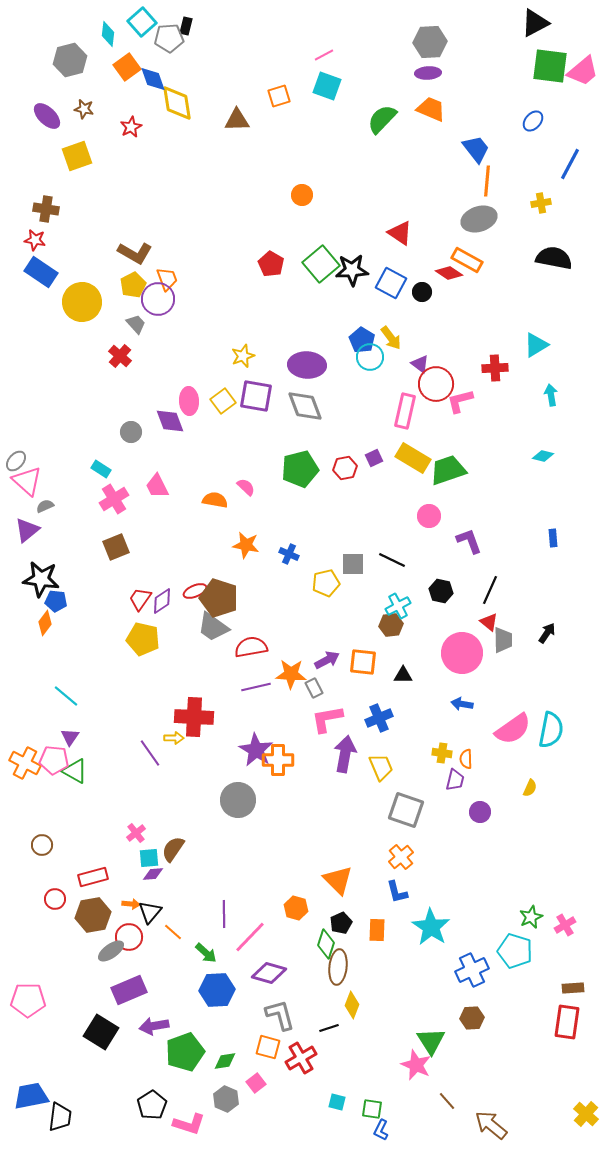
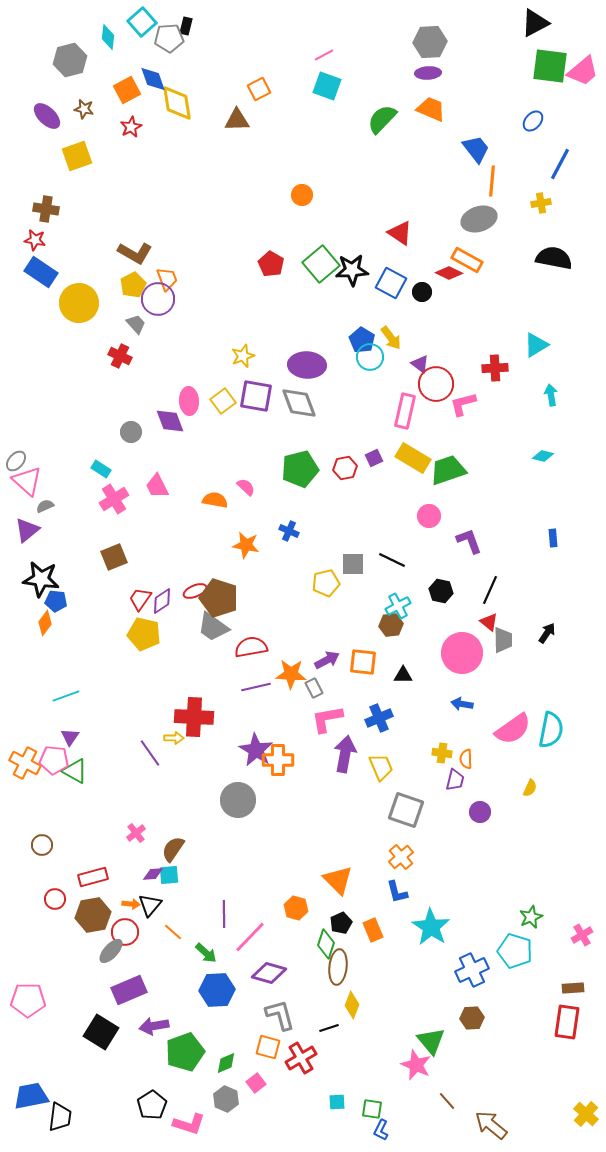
cyan diamond at (108, 34): moved 3 px down
orange square at (127, 67): moved 23 px down; rotated 8 degrees clockwise
orange square at (279, 96): moved 20 px left, 7 px up; rotated 10 degrees counterclockwise
blue line at (570, 164): moved 10 px left
orange line at (487, 181): moved 5 px right
red diamond at (449, 273): rotated 8 degrees counterclockwise
yellow circle at (82, 302): moved 3 px left, 1 px down
red cross at (120, 356): rotated 15 degrees counterclockwise
pink L-shape at (460, 401): moved 3 px right, 3 px down
gray diamond at (305, 406): moved 6 px left, 3 px up
brown square at (116, 547): moved 2 px left, 10 px down
blue cross at (289, 554): moved 23 px up
yellow pentagon at (143, 639): moved 1 px right, 5 px up
cyan line at (66, 696): rotated 60 degrees counterclockwise
cyan square at (149, 858): moved 20 px right, 17 px down
black triangle at (150, 912): moved 7 px up
pink cross at (565, 925): moved 17 px right, 10 px down
orange rectangle at (377, 930): moved 4 px left; rotated 25 degrees counterclockwise
red circle at (129, 937): moved 4 px left, 5 px up
gray ellipse at (111, 951): rotated 12 degrees counterclockwise
green triangle at (431, 1041): rotated 8 degrees counterclockwise
green diamond at (225, 1061): moved 1 px right, 2 px down; rotated 15 degrees counterclockwise
cyan square at (337, 1102): rotated 18 degrees counterclockwise
